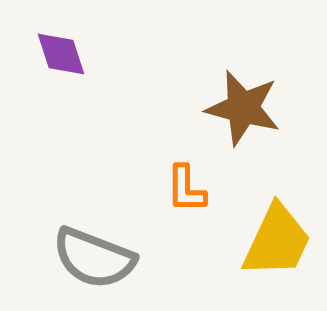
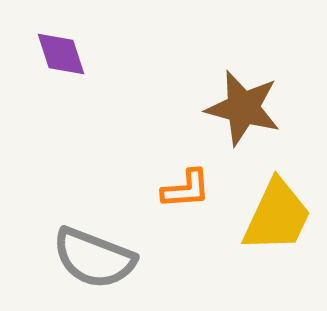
orange L-shape: rotated 94 degrees counterclockwise
yellow trapezoid: moved 25 px up
